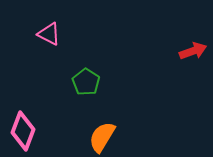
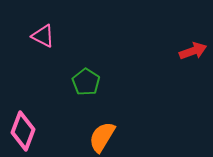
pink triangle: moved 6 px left, 2 px down
